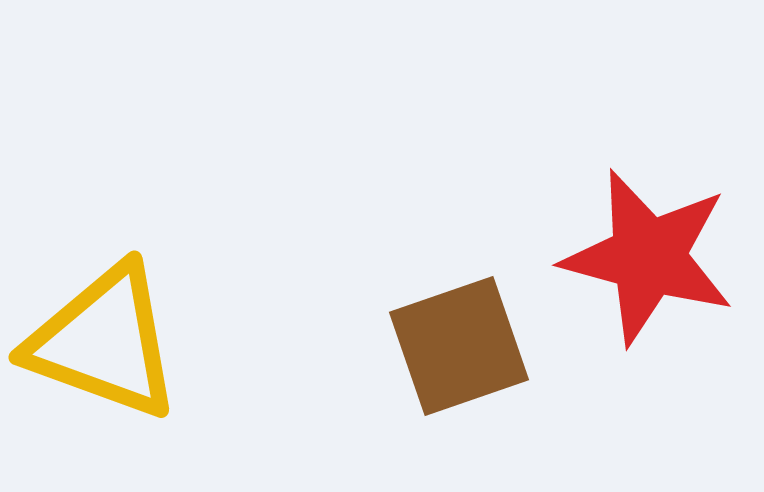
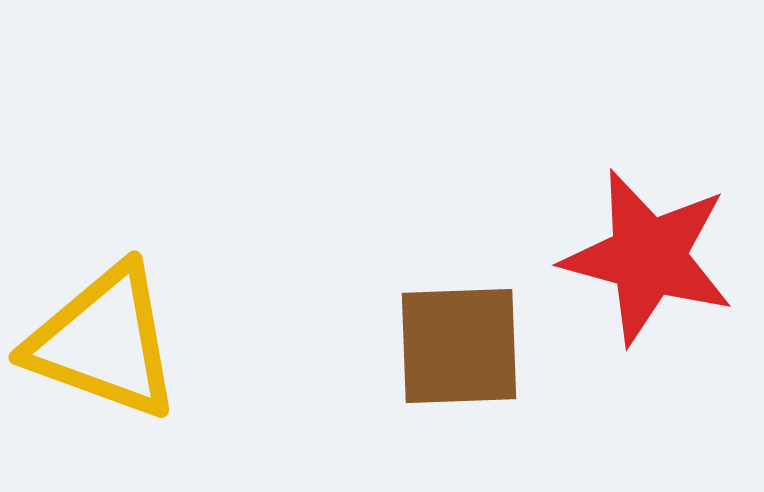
brown square: rotated 17 degrees clockwise
